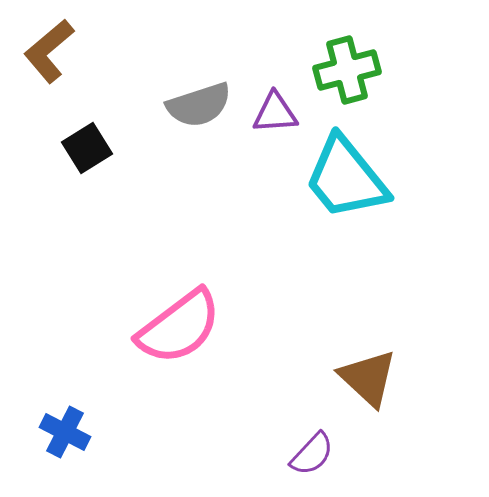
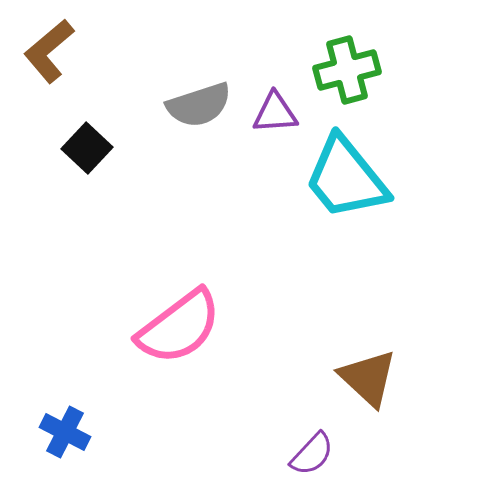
black square: rotated 15 degrees counterclockwise
